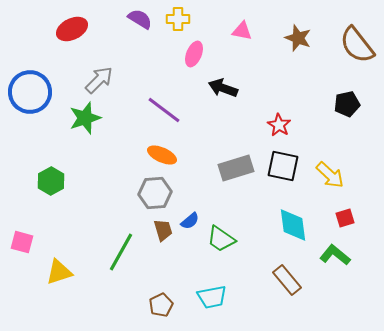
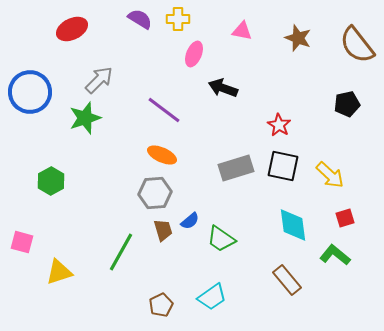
cyan trapezoid: rotated 24 degrees counterclockwise
